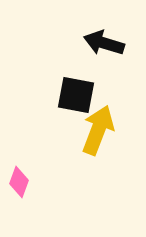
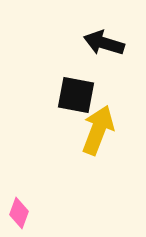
pink diamond: moved 31 px down
